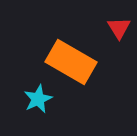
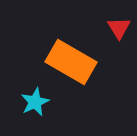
cyan star: moved 3 px left, 3 px down
